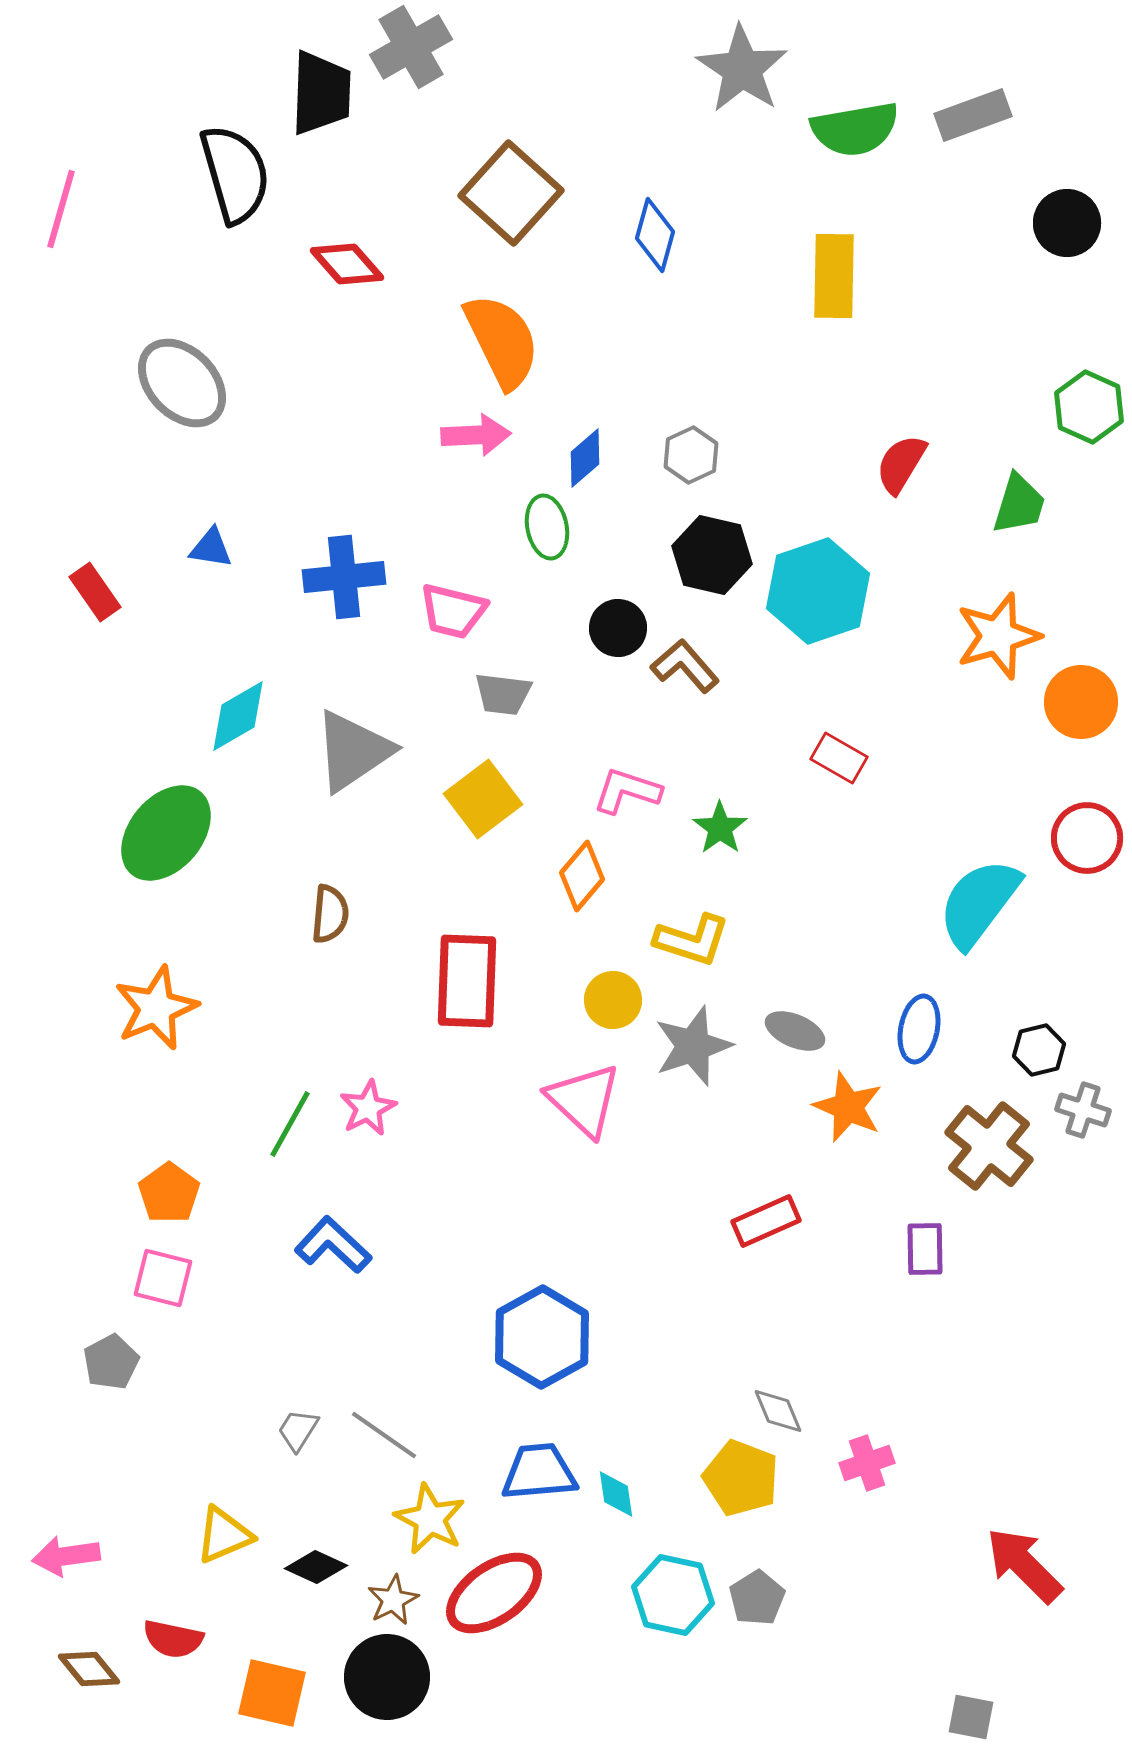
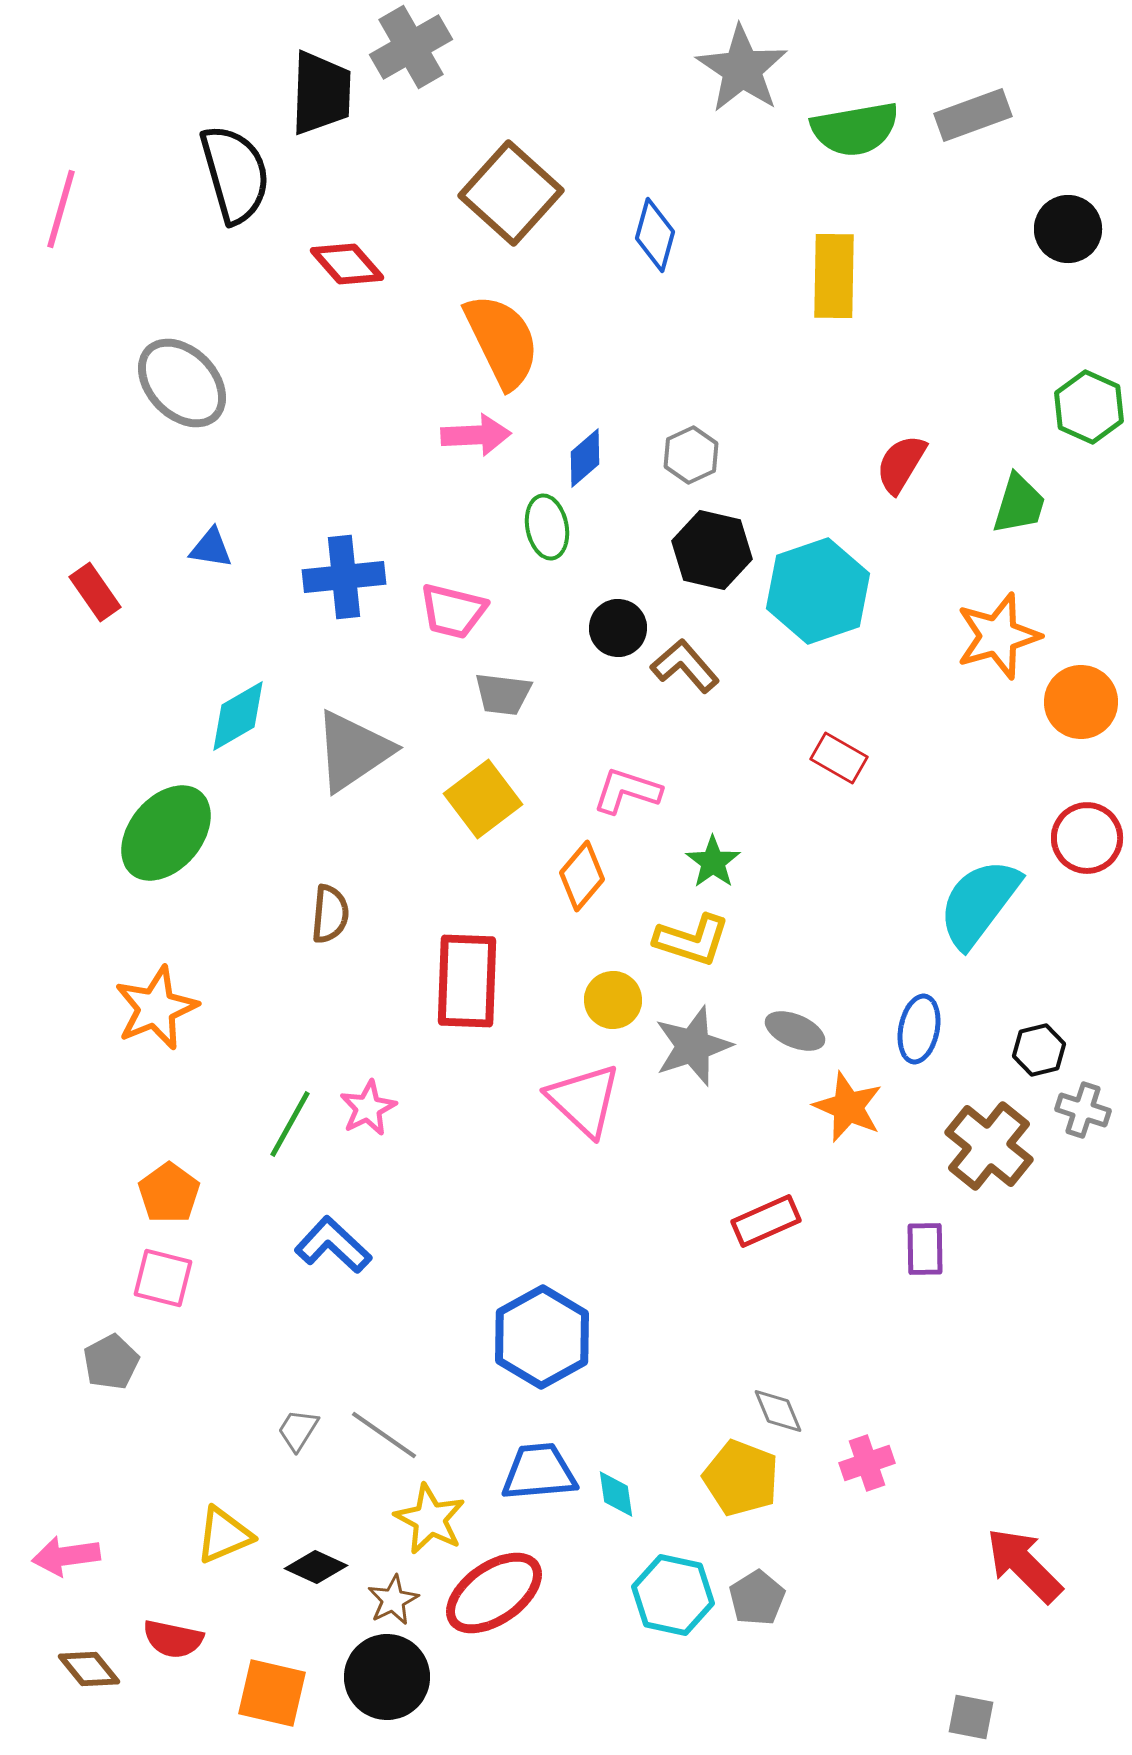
black circle at (1067, 223): moved 1 px right, 6 px down
black hexagon at (712, 555): moved 5 px up
green star at (720, 828): moved 7 px left, 34 px down
